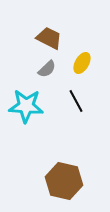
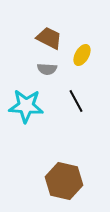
yellow ellipse: moved 8 px up
gray semicircle: rotated 48 degrees clockwise
